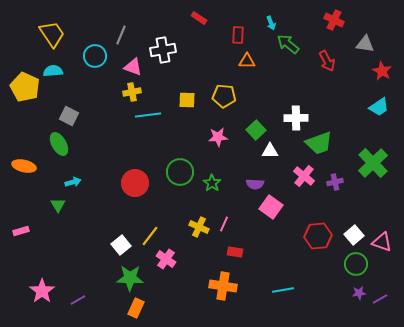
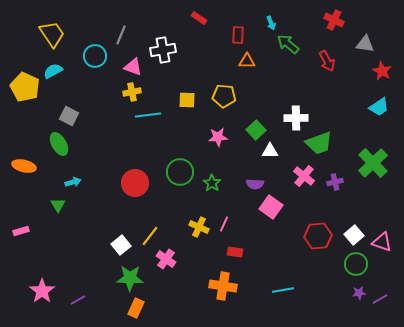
cyan semicircle at (53, 71): rotated 24 degrees counterclockwise
